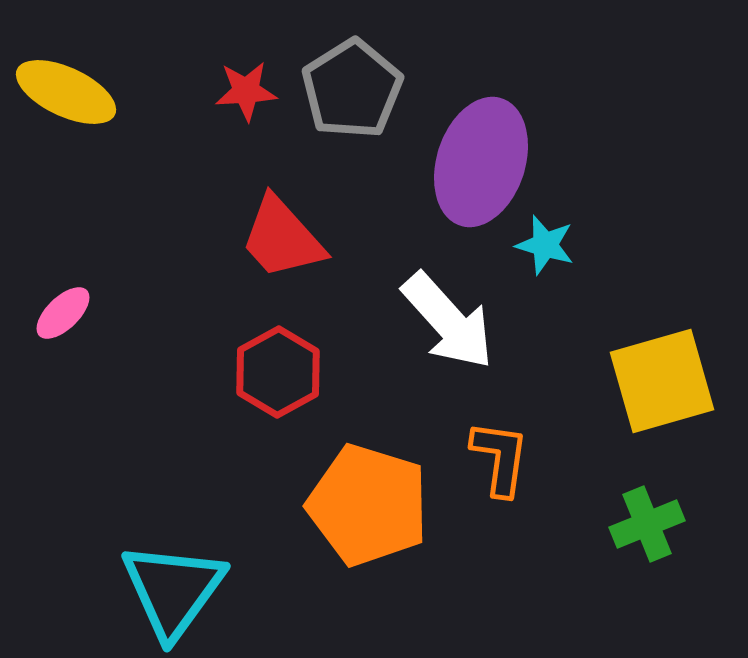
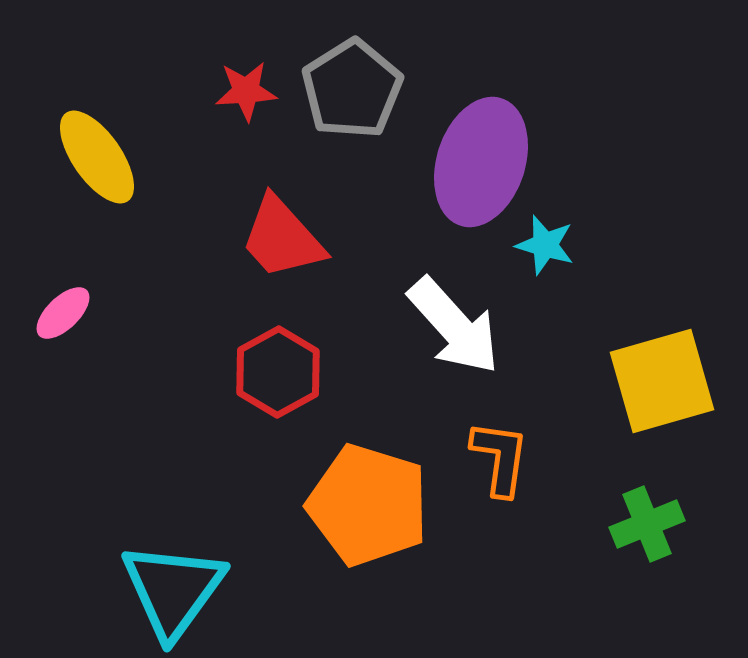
yellow ellipse: moved 31 px right, 65 px down; rotated 30 degrees clockwise
white arrow: moved 6 px right, 5 px down
